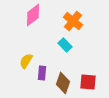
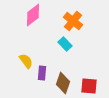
cyan rectangle: moved 1 px up
yellow semicircle: rotated 112 degrees clockwise
red square: moved 1 px right, 4 px down
